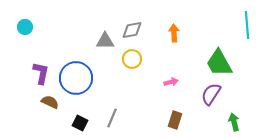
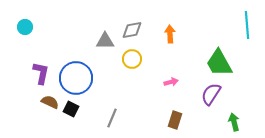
orange arrow: moved 4 px left, 1 px down
black square: moved 9 px left, 14 px up
